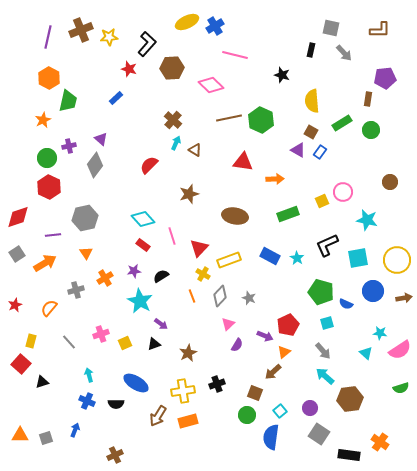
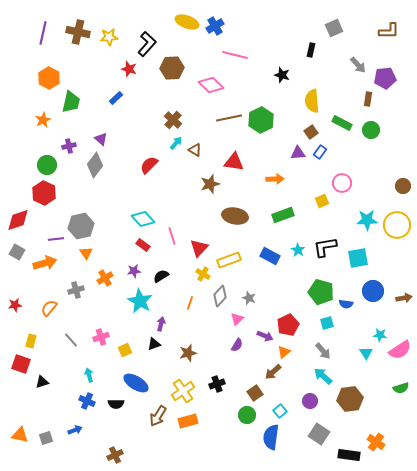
yellow ellipse at (187, 22): rotated 45 degrees clockwise
gray square at (331, 28): moved 3 px right; rotated 36 degrees counterclockwise
brown cross at (81, 30): moved 3 px left, 2 px down; rotated 35 degrees clockwise
brown L-shape at (380, 30): moved 9 px right, 1 px down
purple line at (48, 37): moved 5 px left, 4 px up
gray arrow at (344, 53): moved 14 px right, 12 px down
green trapezoid at (68, 101): moved 3 px right, 1 px down
green hexagon at (261, 120): rotated 10 degrees clockwise
green rectangle at (342, 123): rotated 60 degrees clockwise
brown square at (311, 132): rotated 24 degrees clockwise
cyan arrow at (176, 143): rotated 16 degrees clockwise
purple triangle at (298, 150): moved 3 px down; rotated 35 degrees counterclockwise
green circle at (47, 158): moved 7 px down
red triangle at (243, 162): moved 9 px left
brown circle at (390, 182): moved 13 px right, 4 px down
red hexagon at (49, 187): moved 5 px left, 6 px down
pink circle at (343, 192): moved 1 px left, 9 px up
brown star at (189, 194): moved 21 px right, 10 px up
green rectangle at (288, 214): moved 5 px left, 1 px down
red diamond at (18, 217): moved 3 px down
gray hexagon at (85, 218): moved 4 px left, 8 px down
cyan star at (367, 220): rotated 15 degrees counterclockwise
purple line at (53, 235): moved 3 px right, 4 px down
black L-shape at (327, 245): moved 2 px left, 2 px down; rotated 15 degrees clockwise
gray square at (17, 254): moved 2 px up; rotated 28 degrees counterclockwise
cyan star at (297, 258): moved 1 px right, 8 px up
yellow circle at (397, 260): moved 35 px up
orange arrow at (45, 263): rotated 15 degrees clockwise
orange line at (192, 296): moved 2 px left, 7 px down; rotated 40 degrees clockwise
blue semicircle at (346, 304): rotated 16 degrees counterclockwise
red star at (15, 305): rotated 16 degrees clockwise
purple arrow at (161, 324): rotated 112 degrees counterclockwise
pink triangle at (228, 324): moved 9 px right, 5 px up
cyan star at (380, 333): moved 2 px down
pink cross at (101, 334): moved 3 px down
gray line at (69, 342): moved 2 px right, 2 px up
yellow square at (125, 343): moved 7 px down
brown star at (188, 353): rotated 12 degrees clockwise
cyan triangle at (366, 353): rotated 16 degrees clockwise
red square at (21, 364): rotated 24 degrees counterclockwise
cyan arrow at (325, 376): moved 2 px left
yellow cross at (183, 391): rotated 25 degrees counterclockwise
brown square at (255, 393): rotated 35 degrees clockwise
purple circle at (310, 408): moved 7 px up
blue arrow at (75, 430): rotated 48 degrees clockwise
orange triangle at (20, 435): rotated 12 degrees clockwise
orange cross at (380, 442): moved 4 px left
